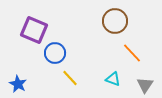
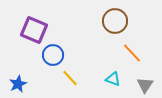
blue circle: moved 2 px left, 2 px down
blue star: rotated 18 degrees clockwise
